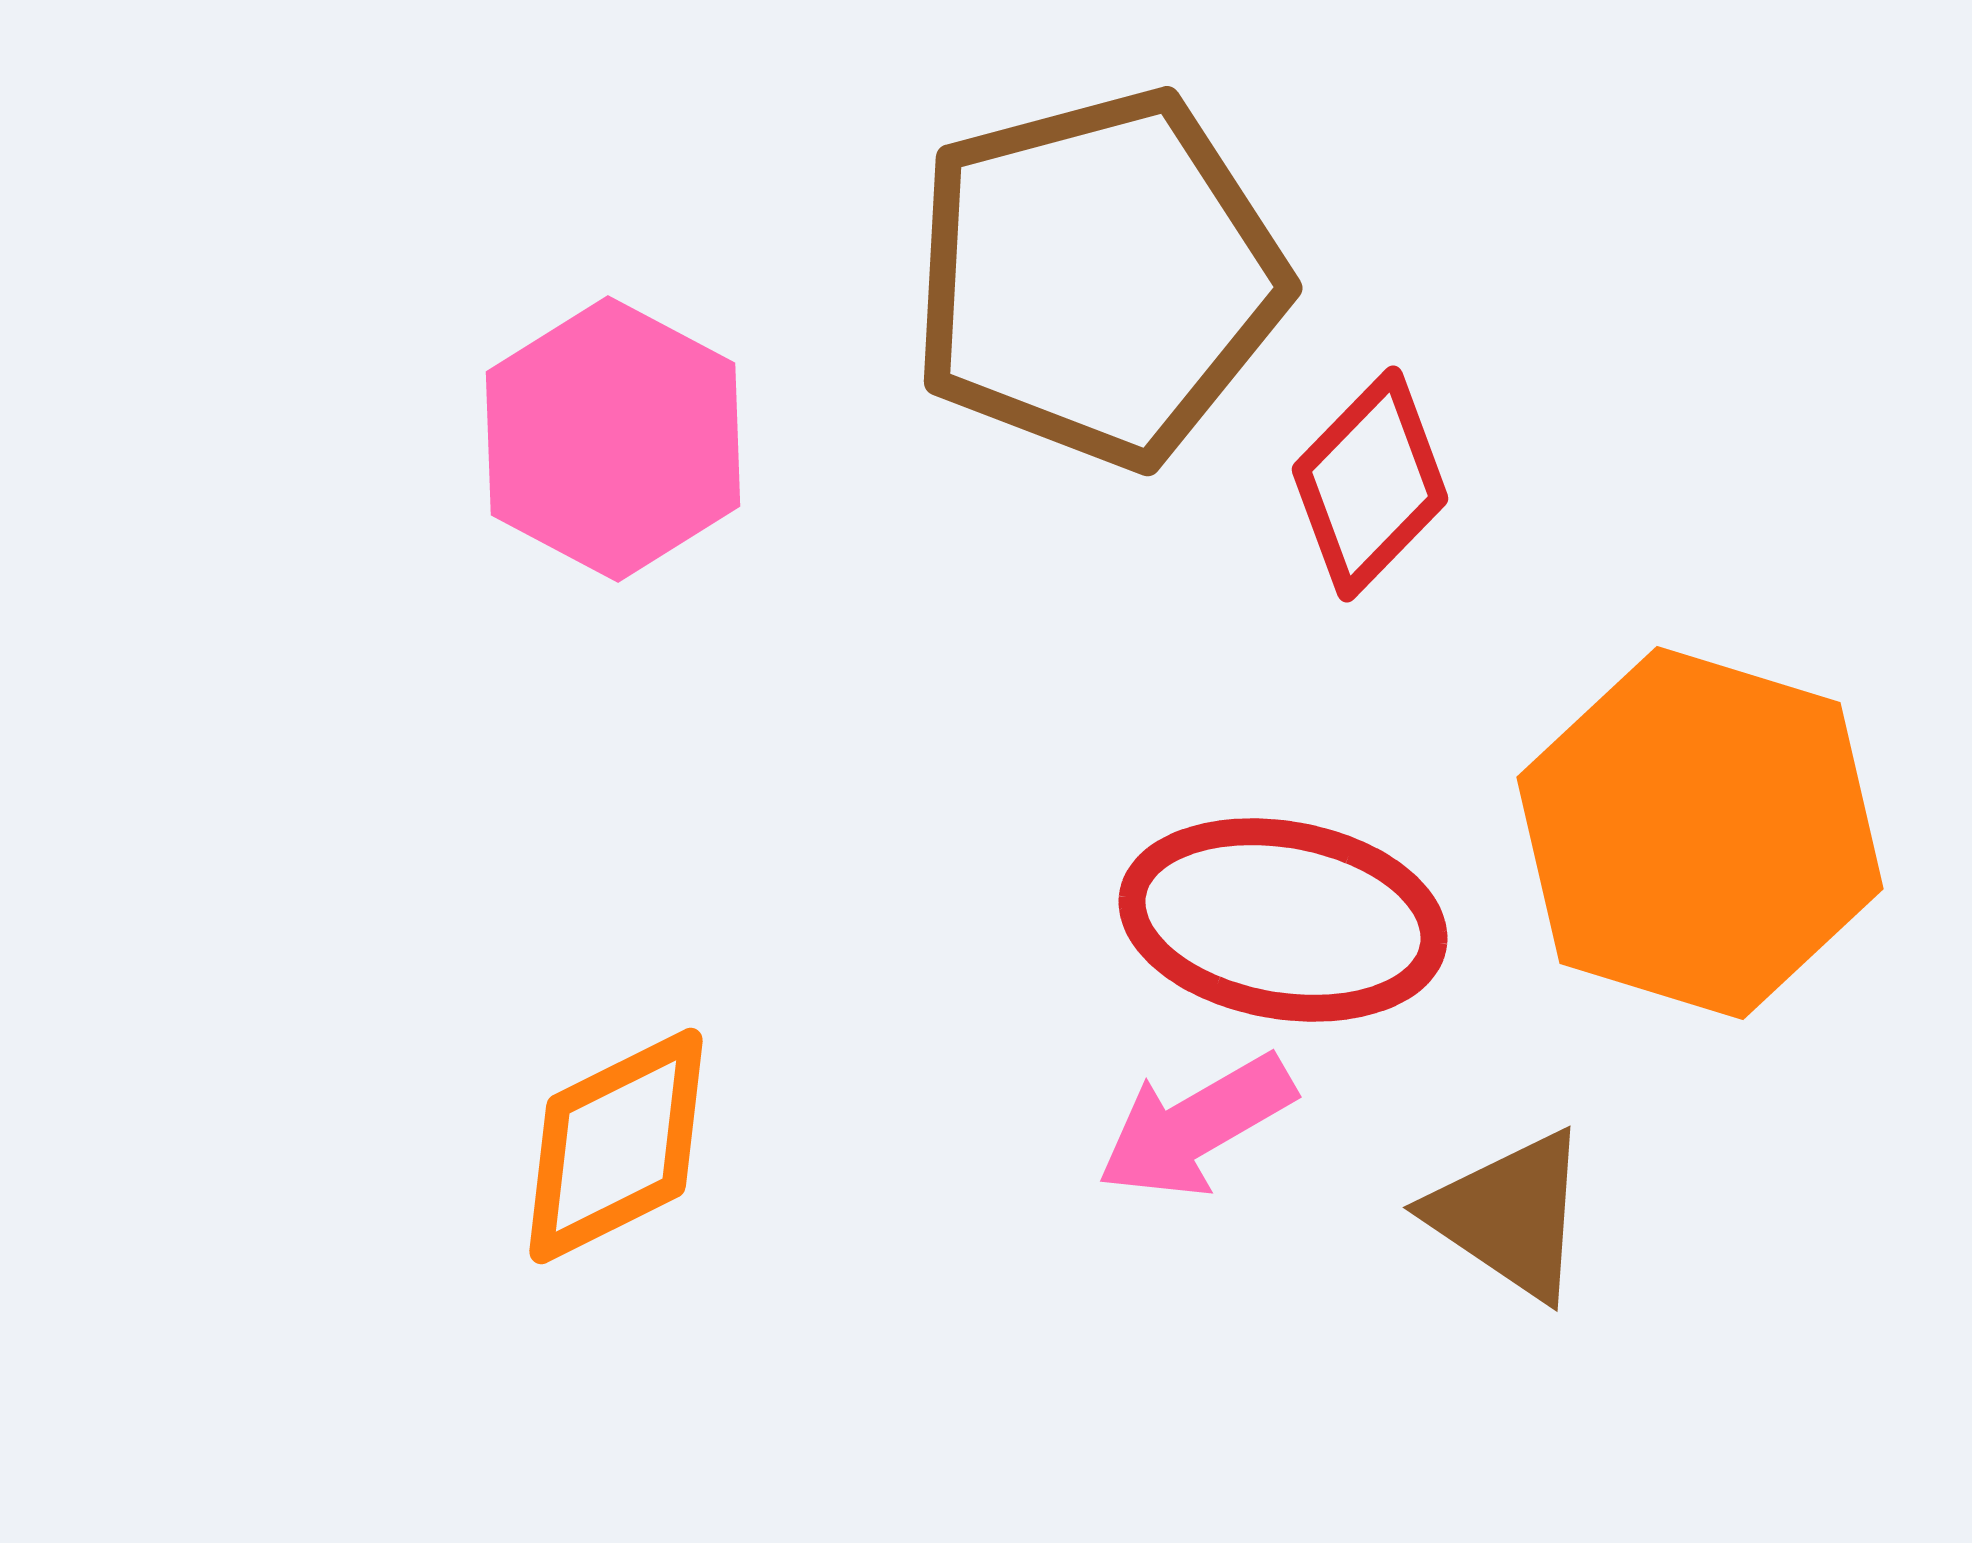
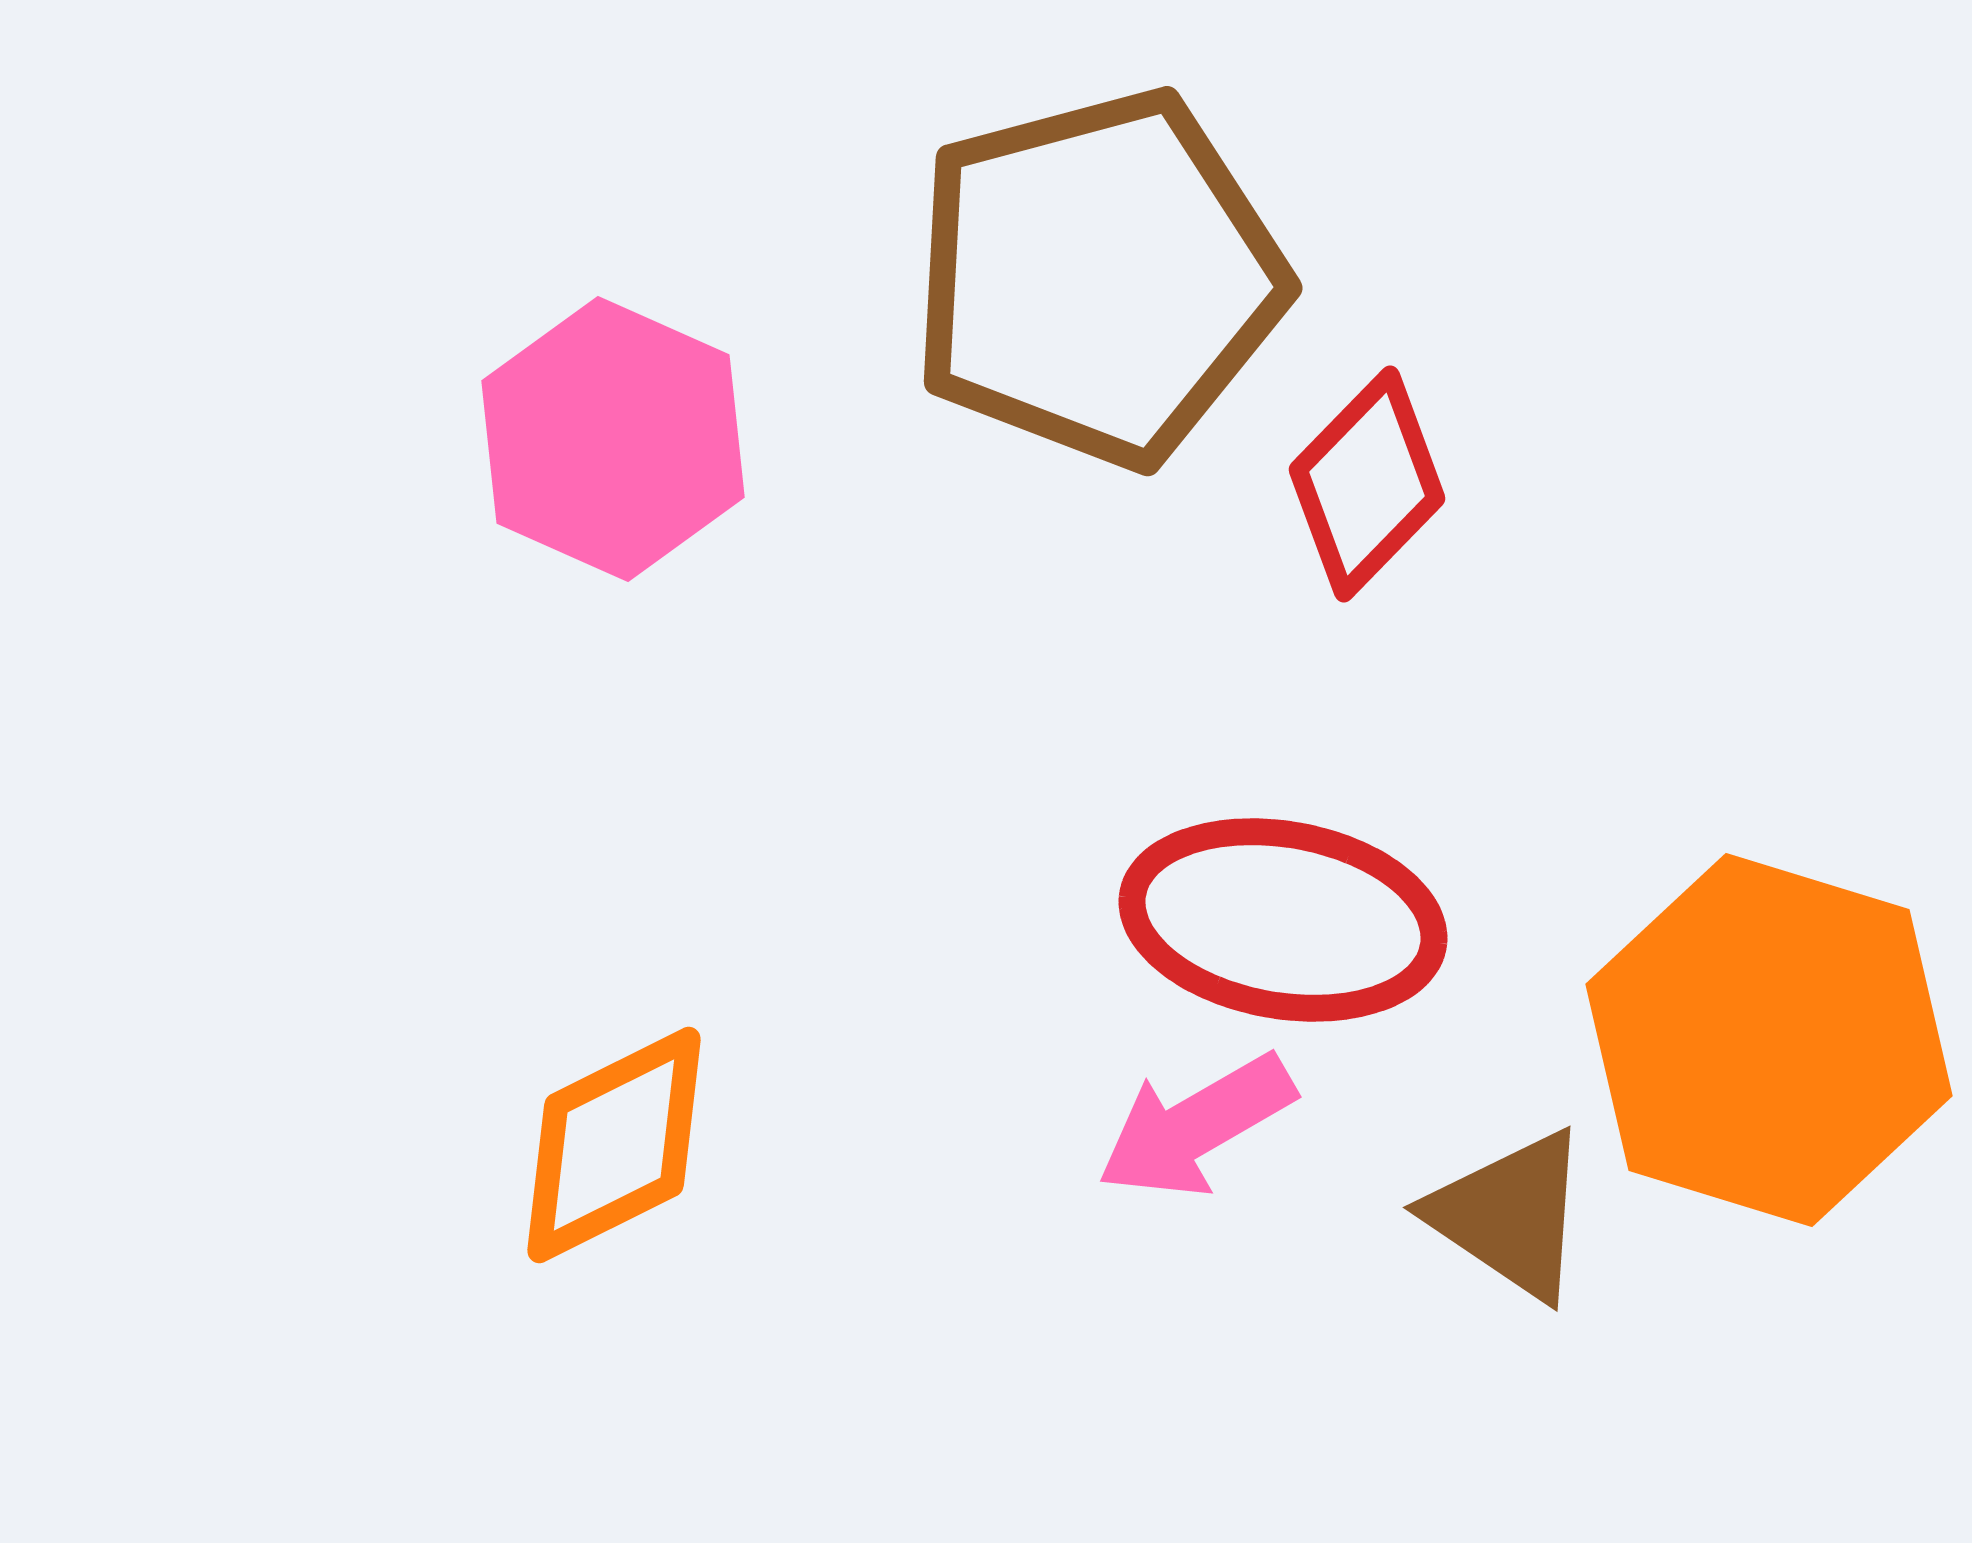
pink hexagon: rotated 4 degrees counterclockwise
red diamond: moved 3 px left
orange hexagon: moved 69 px right, 207 px down
orange diamond: moved 2 px left, 1 px up
